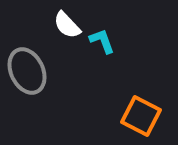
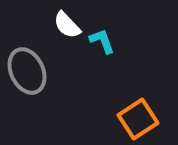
orange square: moved 3 px left, 3 px down; rotated 30 degrees clockwise
